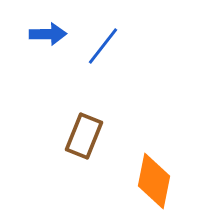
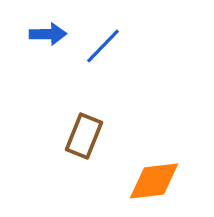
blue line: rotated 6 degrees clockwise
orange diamond: rotated 72 degrees clockwise
